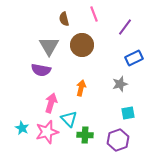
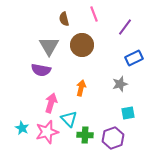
purple hexagon: moved 5 px left, 2 px up
